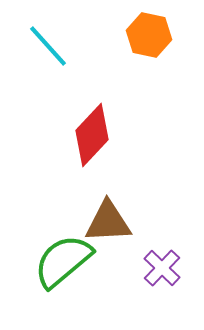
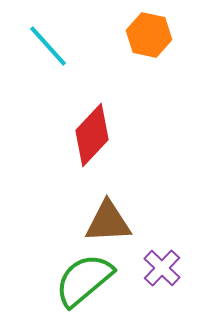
green semicircle: moved 21 px right, 19 px down
